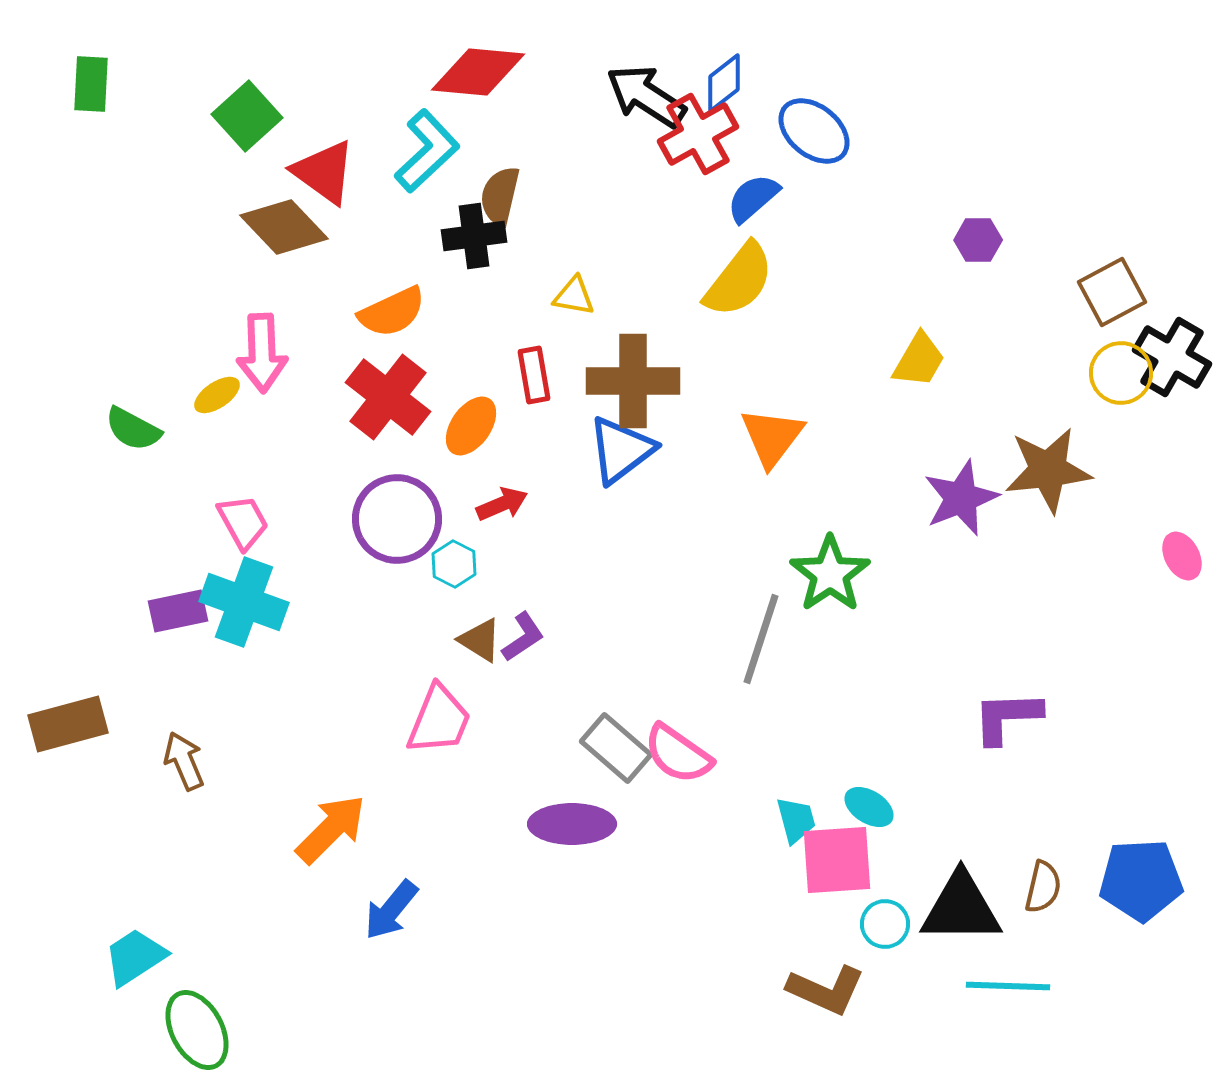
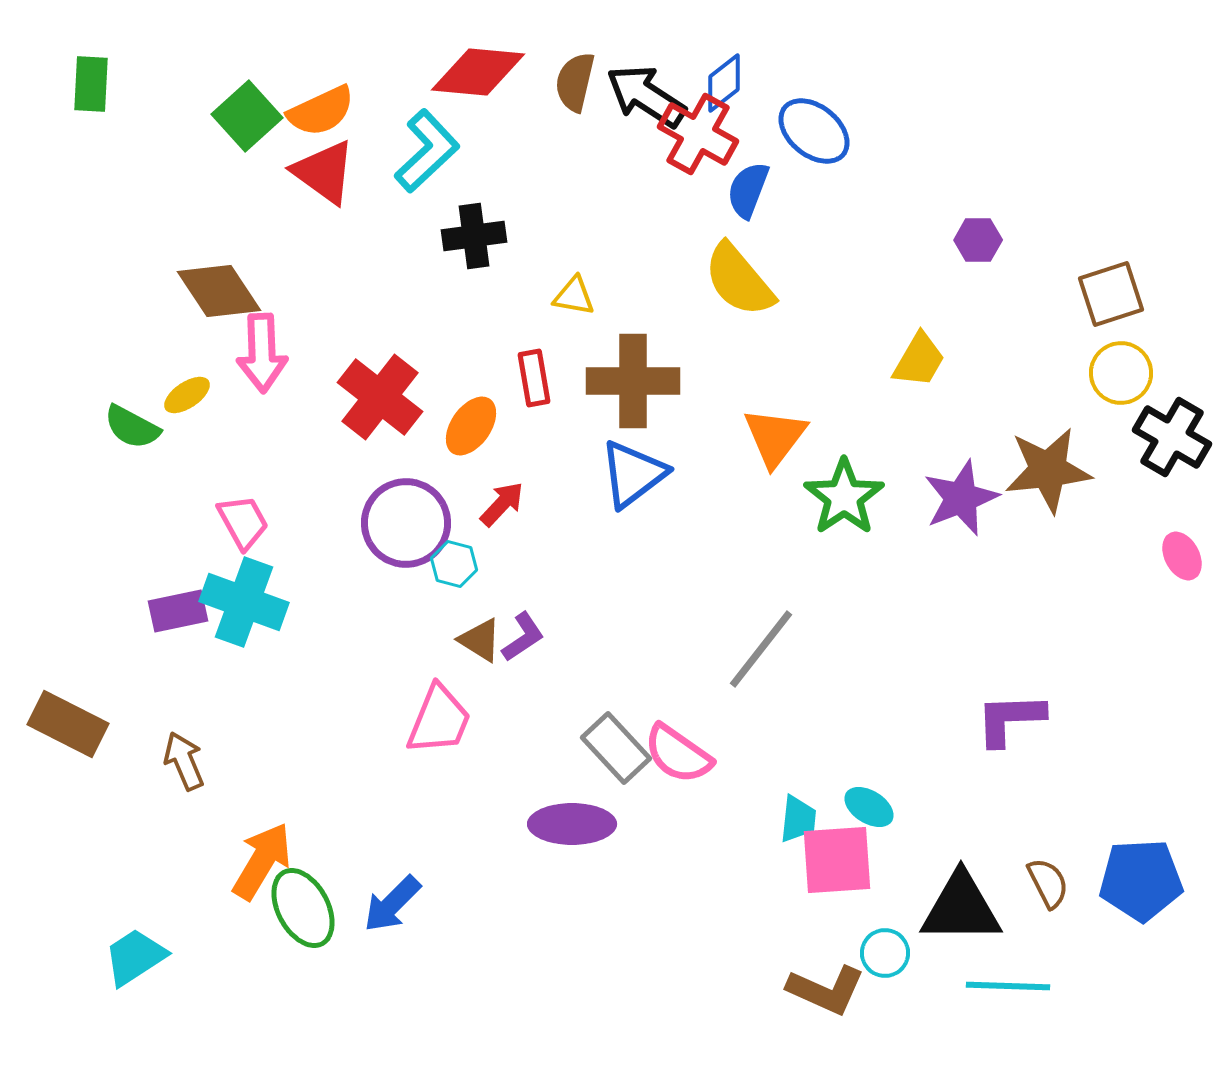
red cross at (698, 134): rotated 32 degrees counterclockwise
brown semicircle at (500, 196): moved 75 px right, 114 px up
blue semicircle at (753, 198): moved 5 px left, 8 px up; rotated 28 degrees counterclockwise
brown diamond at (284, 227): moved 65 px left, 64 px down; rotated 10 degrees clockwise
yellow semicircle at (739, 280): rotated 102 degrees clockwise
brown square at (1112, 292): moved 1 px left, 2 px down; rotated 10 degrees clockwise
orange semicircle at (392, 312): moved 71 px left, 201 px up
black cross at (1172, 357): moved 80 px down
red rectangle at (534, 375): moved 3 px down
yellow ellipse at (217, 395): moved 30 px left
red cross at (388, 397): moved 8 px left
green semicircle at (133, 429): moved 1 px left, 2 px up
orange triangle at (772, 437): moved 3 px right
blue triangle at (621, 450): moved 12 px right, 24 px down
red arrow at (502, 504): rotated 24 degrees counterclockwise
purple circle at (397, 519): moved 9 px right, 4 px down
cyan hexagon at (454, 564): rotated 12 degrees counterclockwise
green star at (830, 574): moved 14 px right, 77 px up
gray line at (761, 639): moved 10 px down; rotated 20 degrees clockwise
purple L-shape at (1007, 717): moved 3 px right, 2 px down
brown rectangle at (68, 724): rotated 42 degrees clockwise
gray rectangle at (616, 748): rotated 6 degrees clockwise
cyan trapezoid at (796, 820): moved 2 px right, 1 px up; rotated 21 degrees clockwise
orange arrow at (331, 829): moved 69 px left, 32 px down; rotated 14 degrees counterclockwise
brown semicircle at (1043, 887): moved 5 px right, 4 px up; rotated 40 degrees counterclockwise
blue arrow at (391, 910): moved 1 px right, 6 px up; rotated 6 degrees clockwise
cyan circle at (885, 924): moved 29 px down
green ellipse at (197, 1030): moved 106 px right, 122 px up
